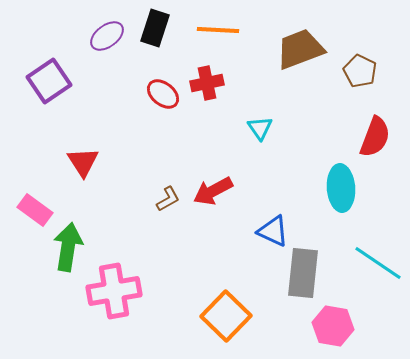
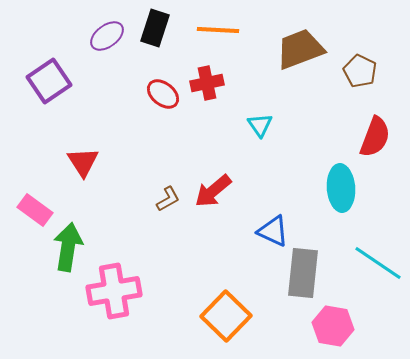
cyan triangle: moved 3 px up
red arrow: rotated 12 degrees counterclockwise
